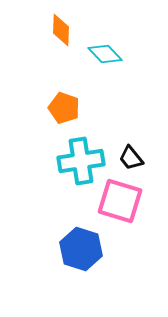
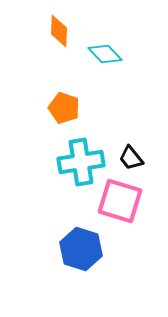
orange diamond: moved 2 px left, 1 px down
cyan cross: moved 1 px down
